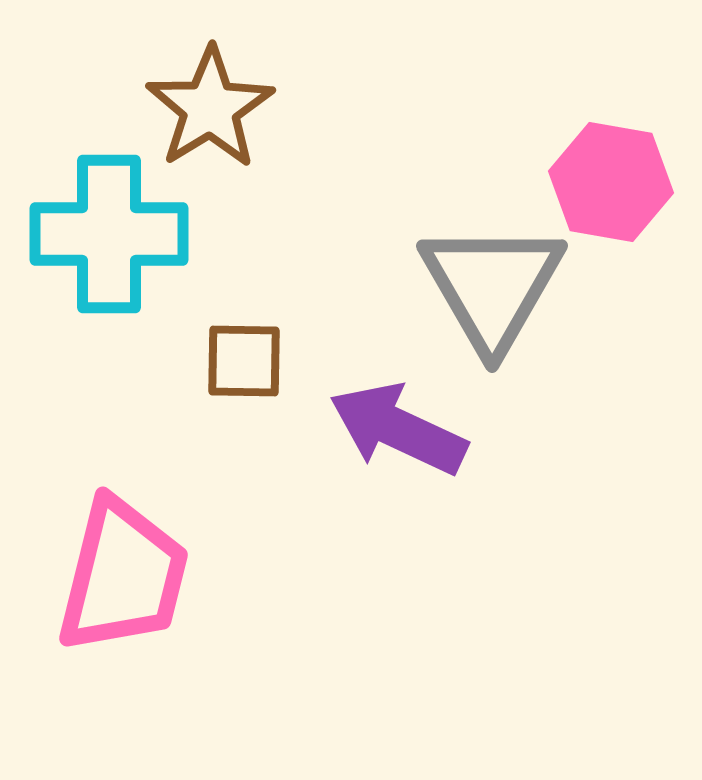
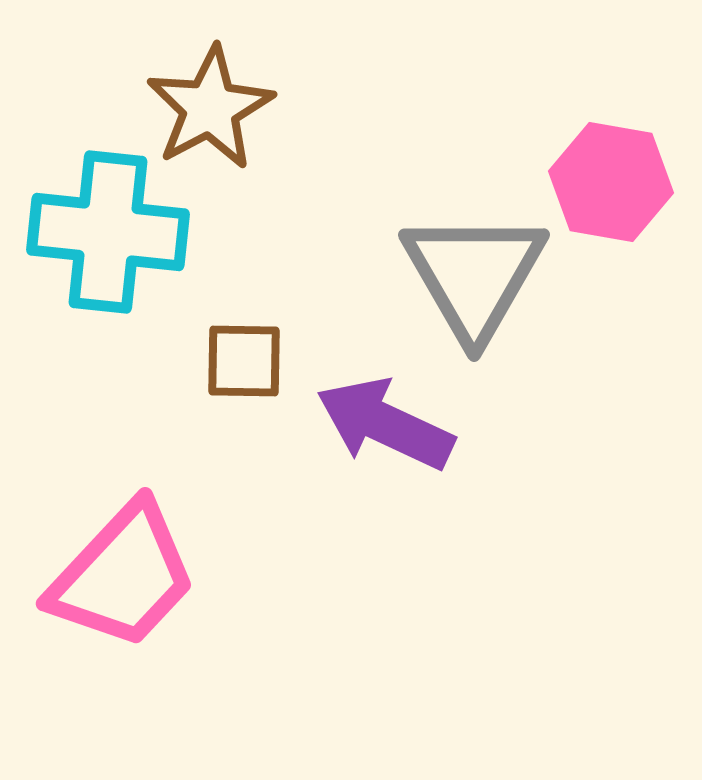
brown star: rotated 4 degrees clockwise
cyan cross: moved 1 px left, 2 px up; rotated 6 degrees clockwise
gray triangle: moved 18 px left, 11 px up
purple arrow: moved 13 px left, 5 px up
pink trapezoid: rotated 29 degrees clockwise
